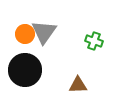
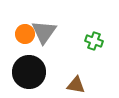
black circle: moved 4 px right, 2 px down
brown triangle: moved 2 px left; rotated 12 degrees clockwise
